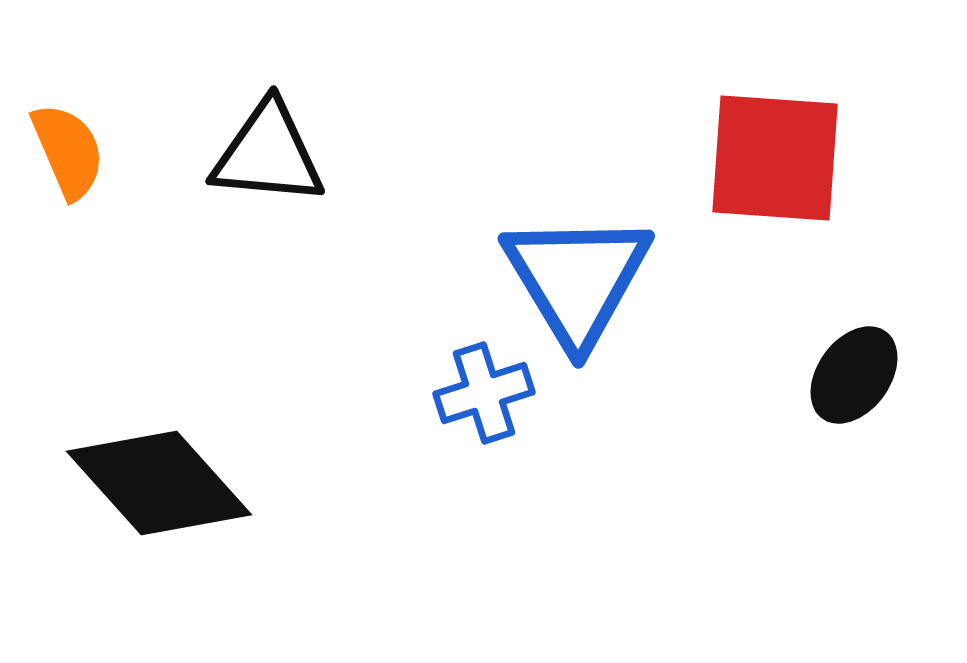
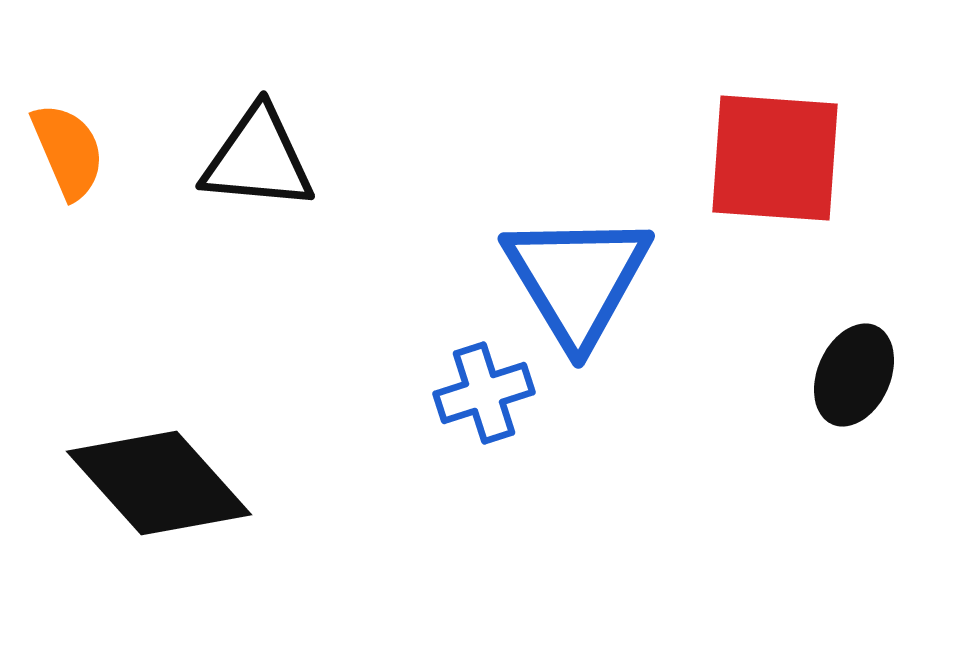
black triangle: moved 10 px left, 5 px down
black ellipse: rotated 12 degrees counterclockwise
